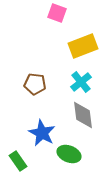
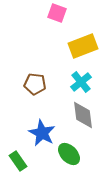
green ellipse: rotated 25 degrees clockwise
